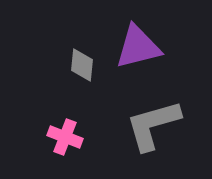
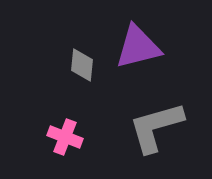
gray L-shape: moved 3 px right, 2 px down
